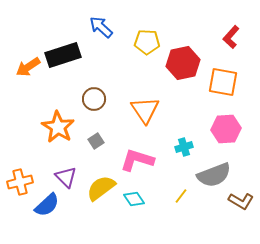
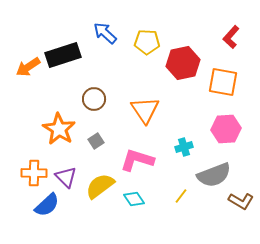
blue arrow: moved 4 px right, 6 px down
orange star: moved 1 px right, 2 px down
orange cross: moved 14 px right, 9 px up; rotated 15 degrees clockwise
yellow semicircle: moved 1 px left, 2 px up
